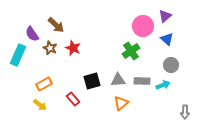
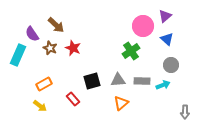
yellow arrow: moved 1 px down
